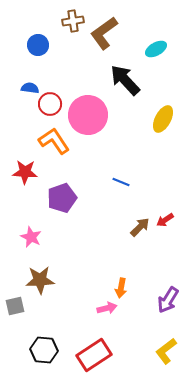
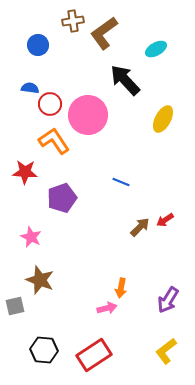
brown star: rotated 24 degrees clockwise
